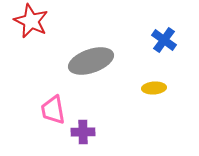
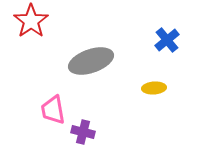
red star: rotated 12 degrees clockwise
blue cross: moved 3 px right; rotated 15 degrees clockwise
purple cross: rotated 15 degrees clockwise
